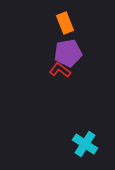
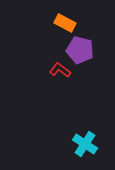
orange rectangle: rotated 40 degrees counterclockwise
purple pentagon: moved 12 px right, 3 px up; rotated 24 degrees clockwise
